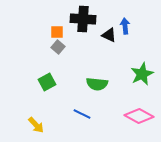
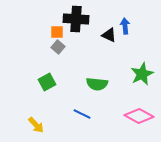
black cross: moved 7 px left
